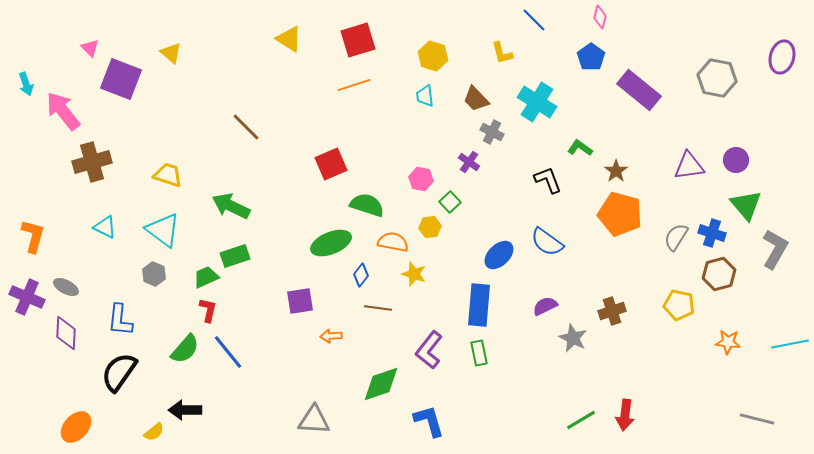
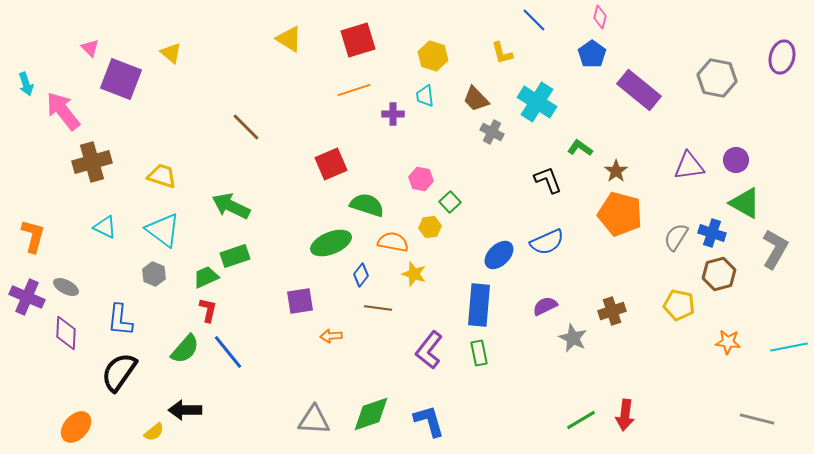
blue pentagon at (591, 57): moved 1 px right, 3 px up
orange line at (354, 85): moved 5 px down
purple cross at (469, 162): moved 76 px left, 48 px up; rotated 35 degrees counterclockwise
yellow trapezoid at (168, 175): moved 6 px left, 1 px down
green triangle at (746, 205): moved 1 px left, 2 px up; rotated 20 degrees counterclockwise
blue semicircle at (547, 242): rotated 60 degrees counterclockwise
cyan line at (790, 344): moved 1 px left, 3 px down
green diamond at (381, 384): moved 10 px left, 30 px down
